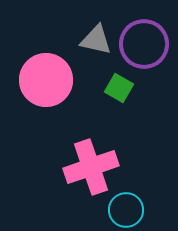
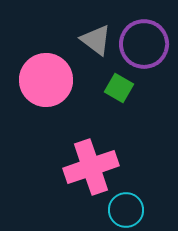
gray triangle: rotated 24 degrees clockwise
